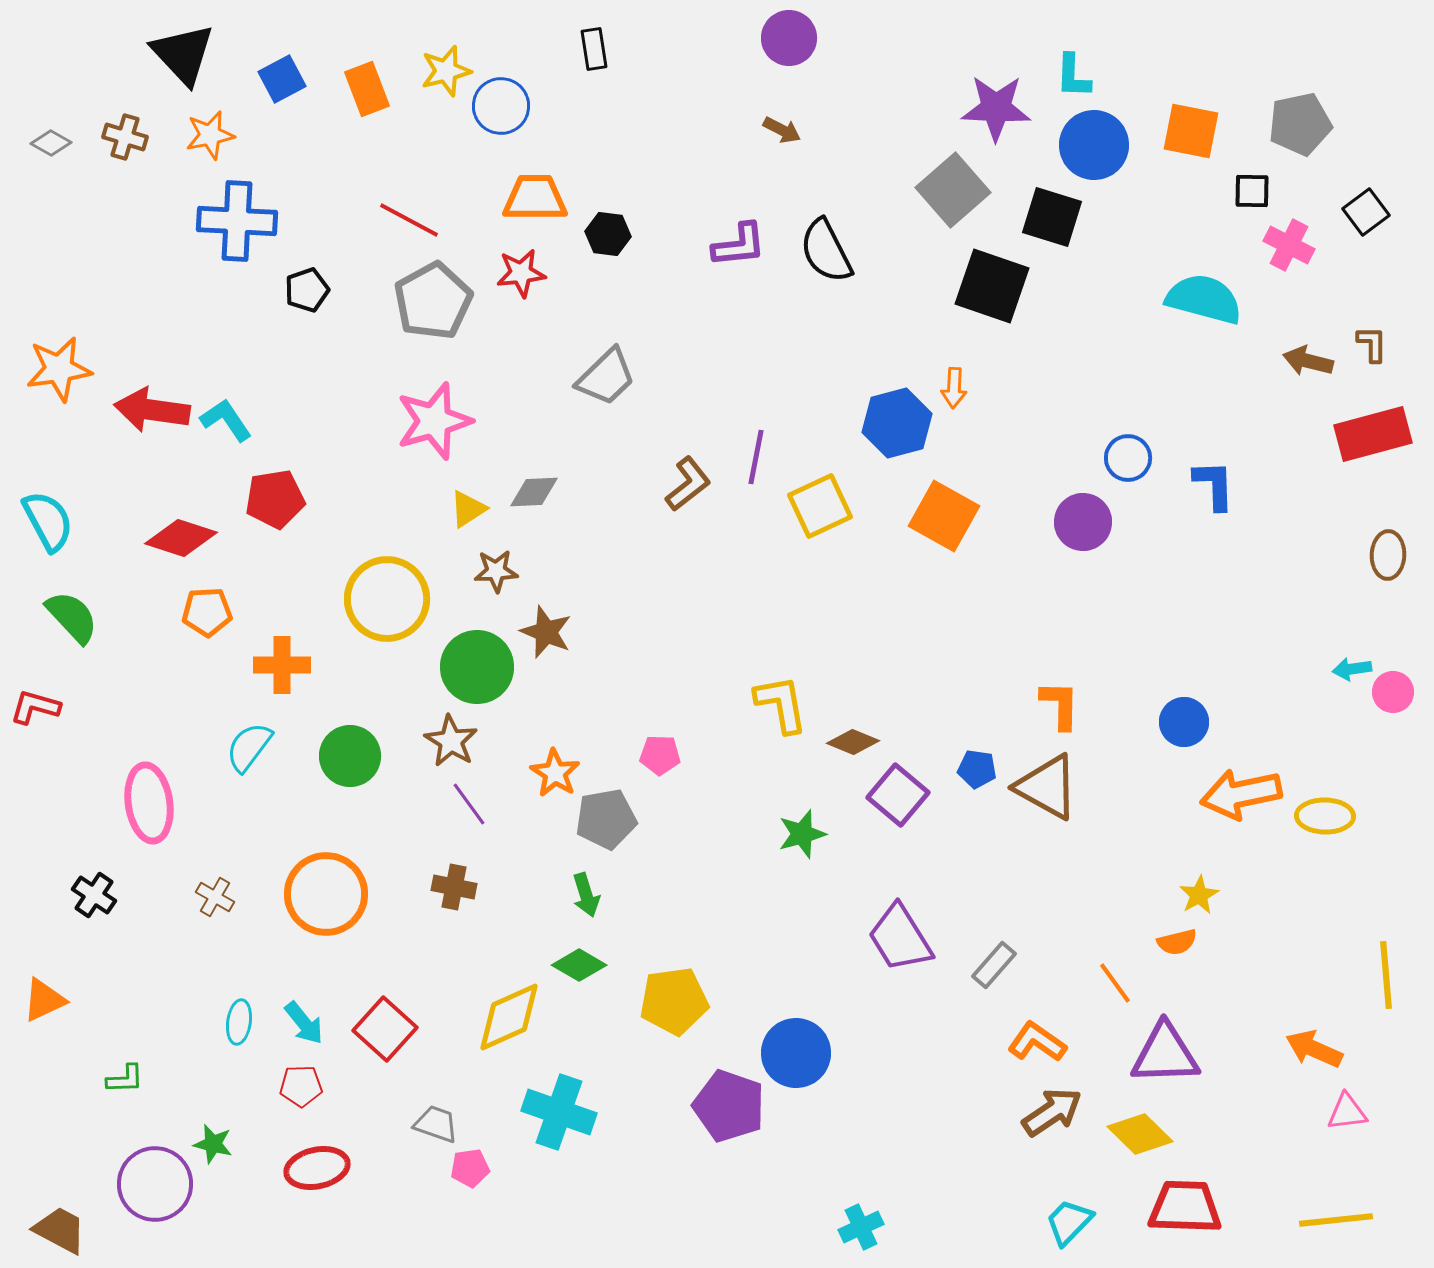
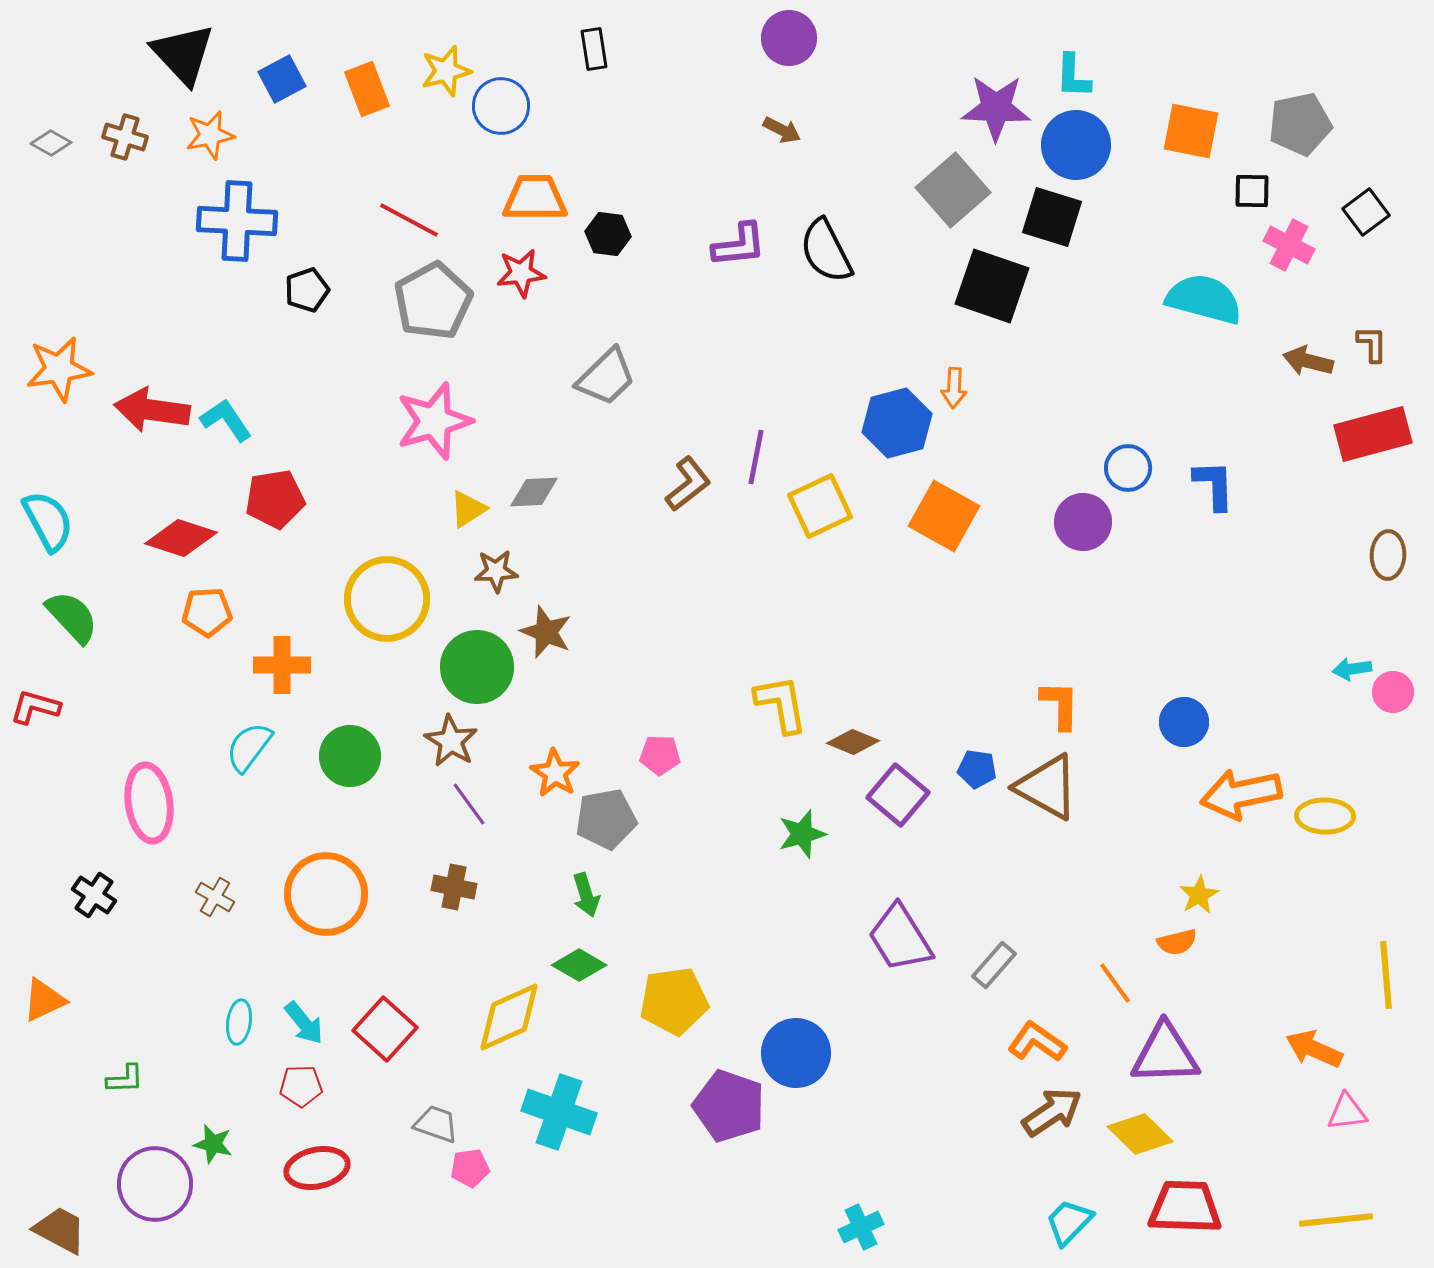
blue circle at (1094, 145): moved 18 px left
blue circle at (1128, 458): moved 10 px down
